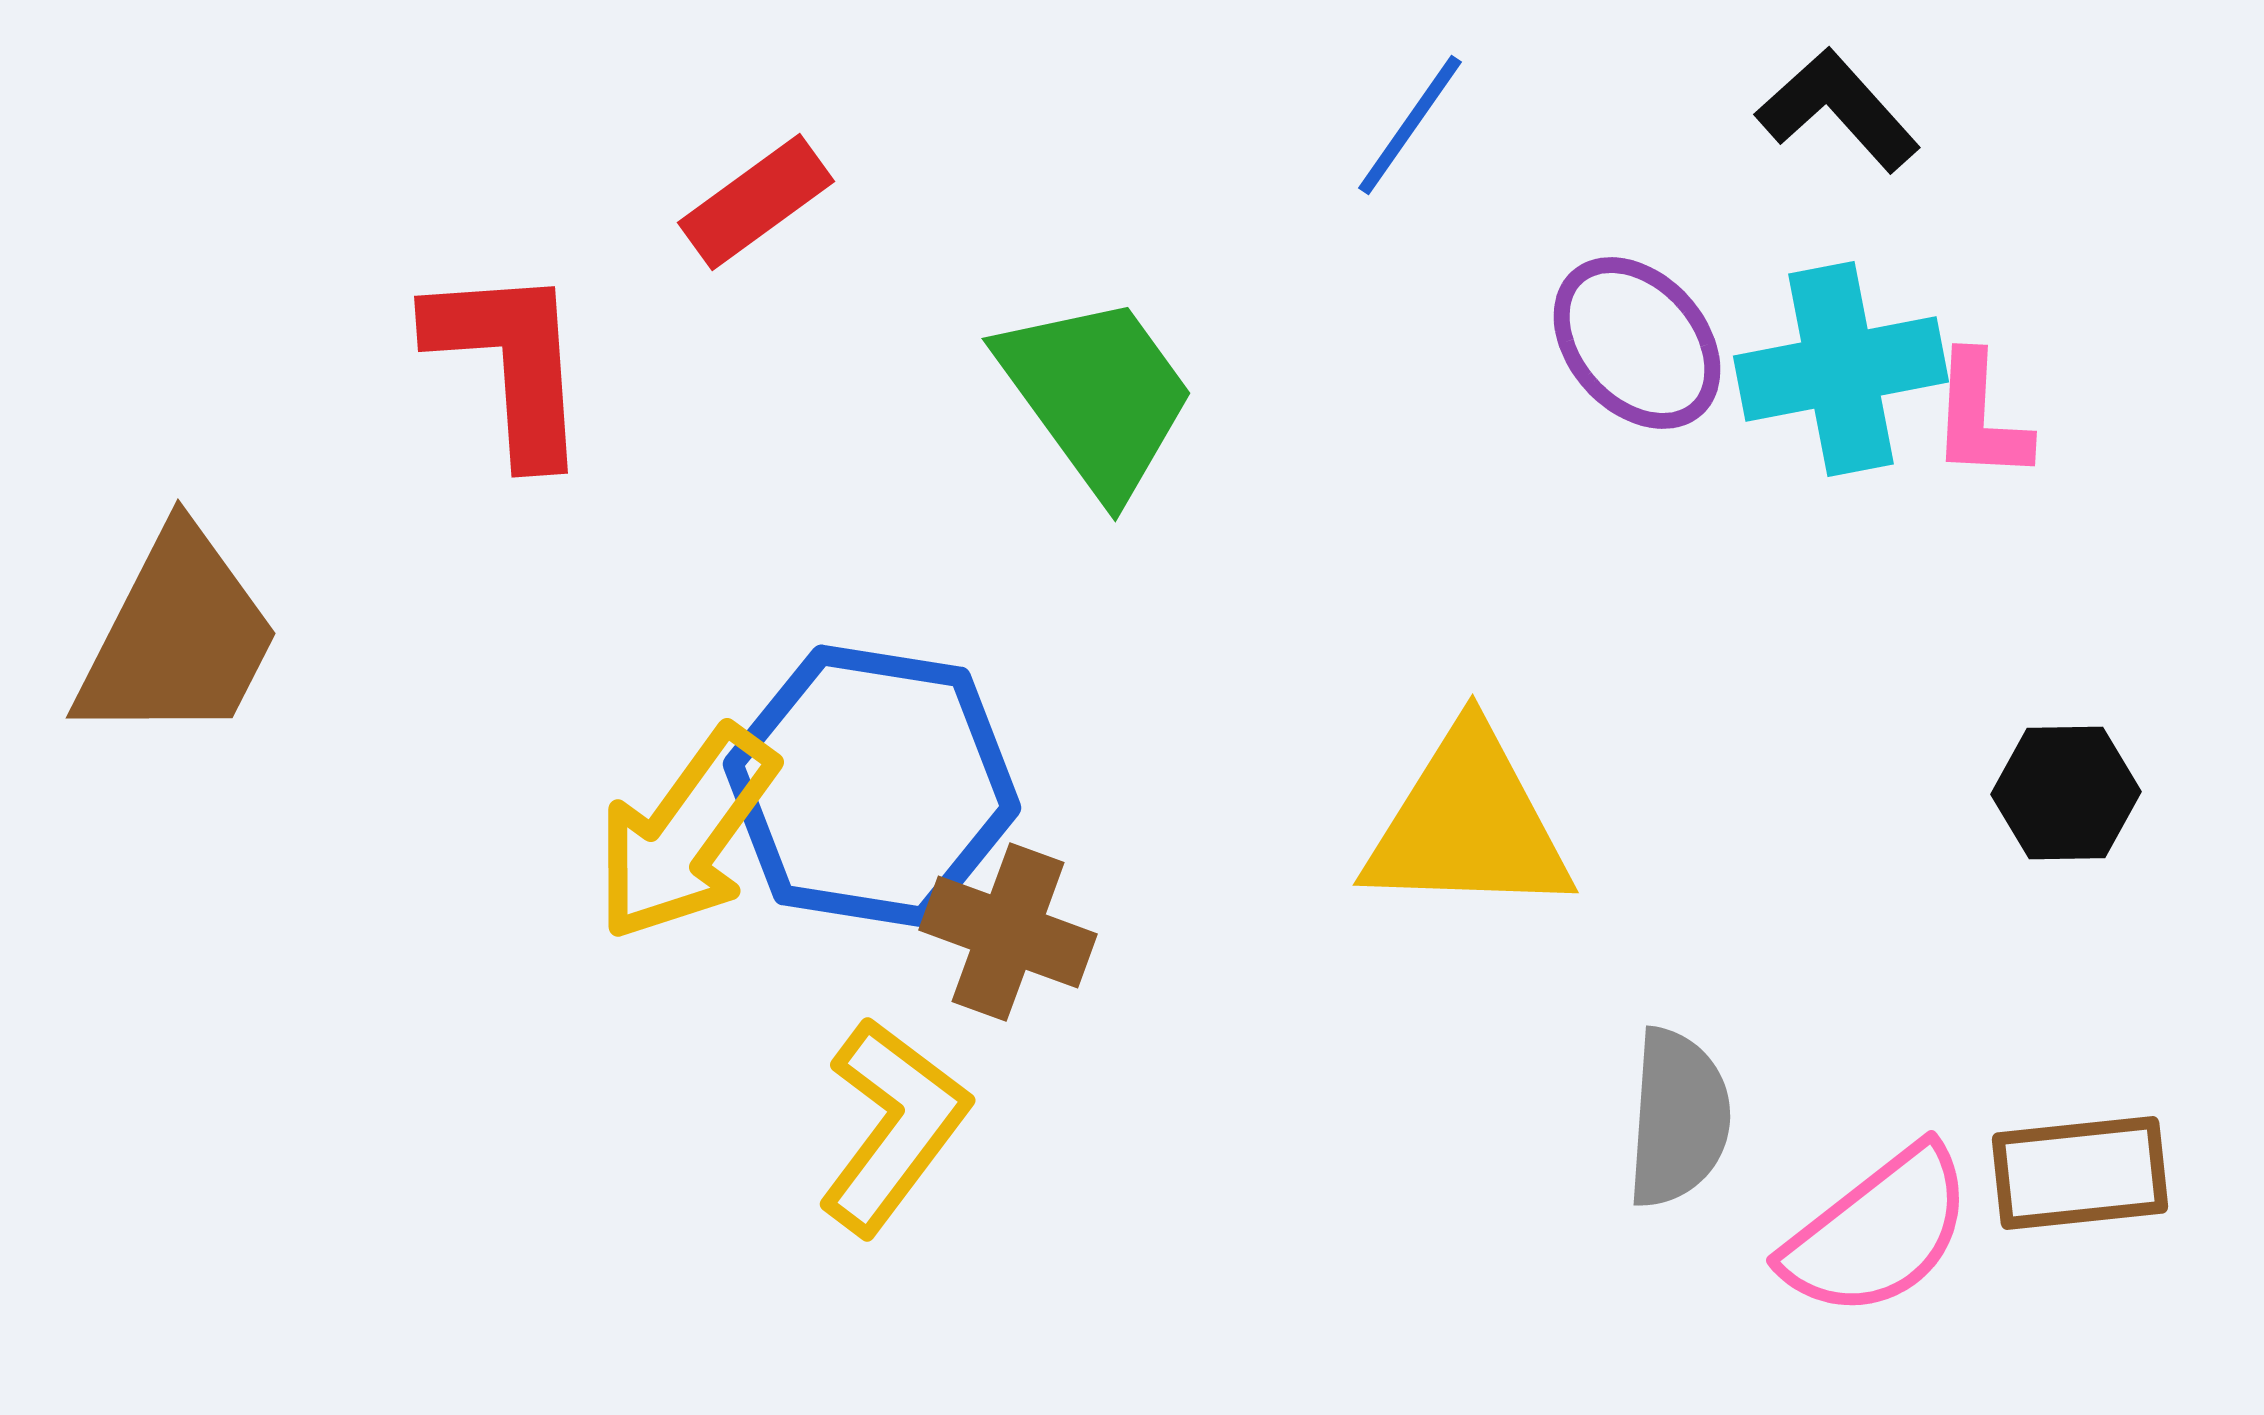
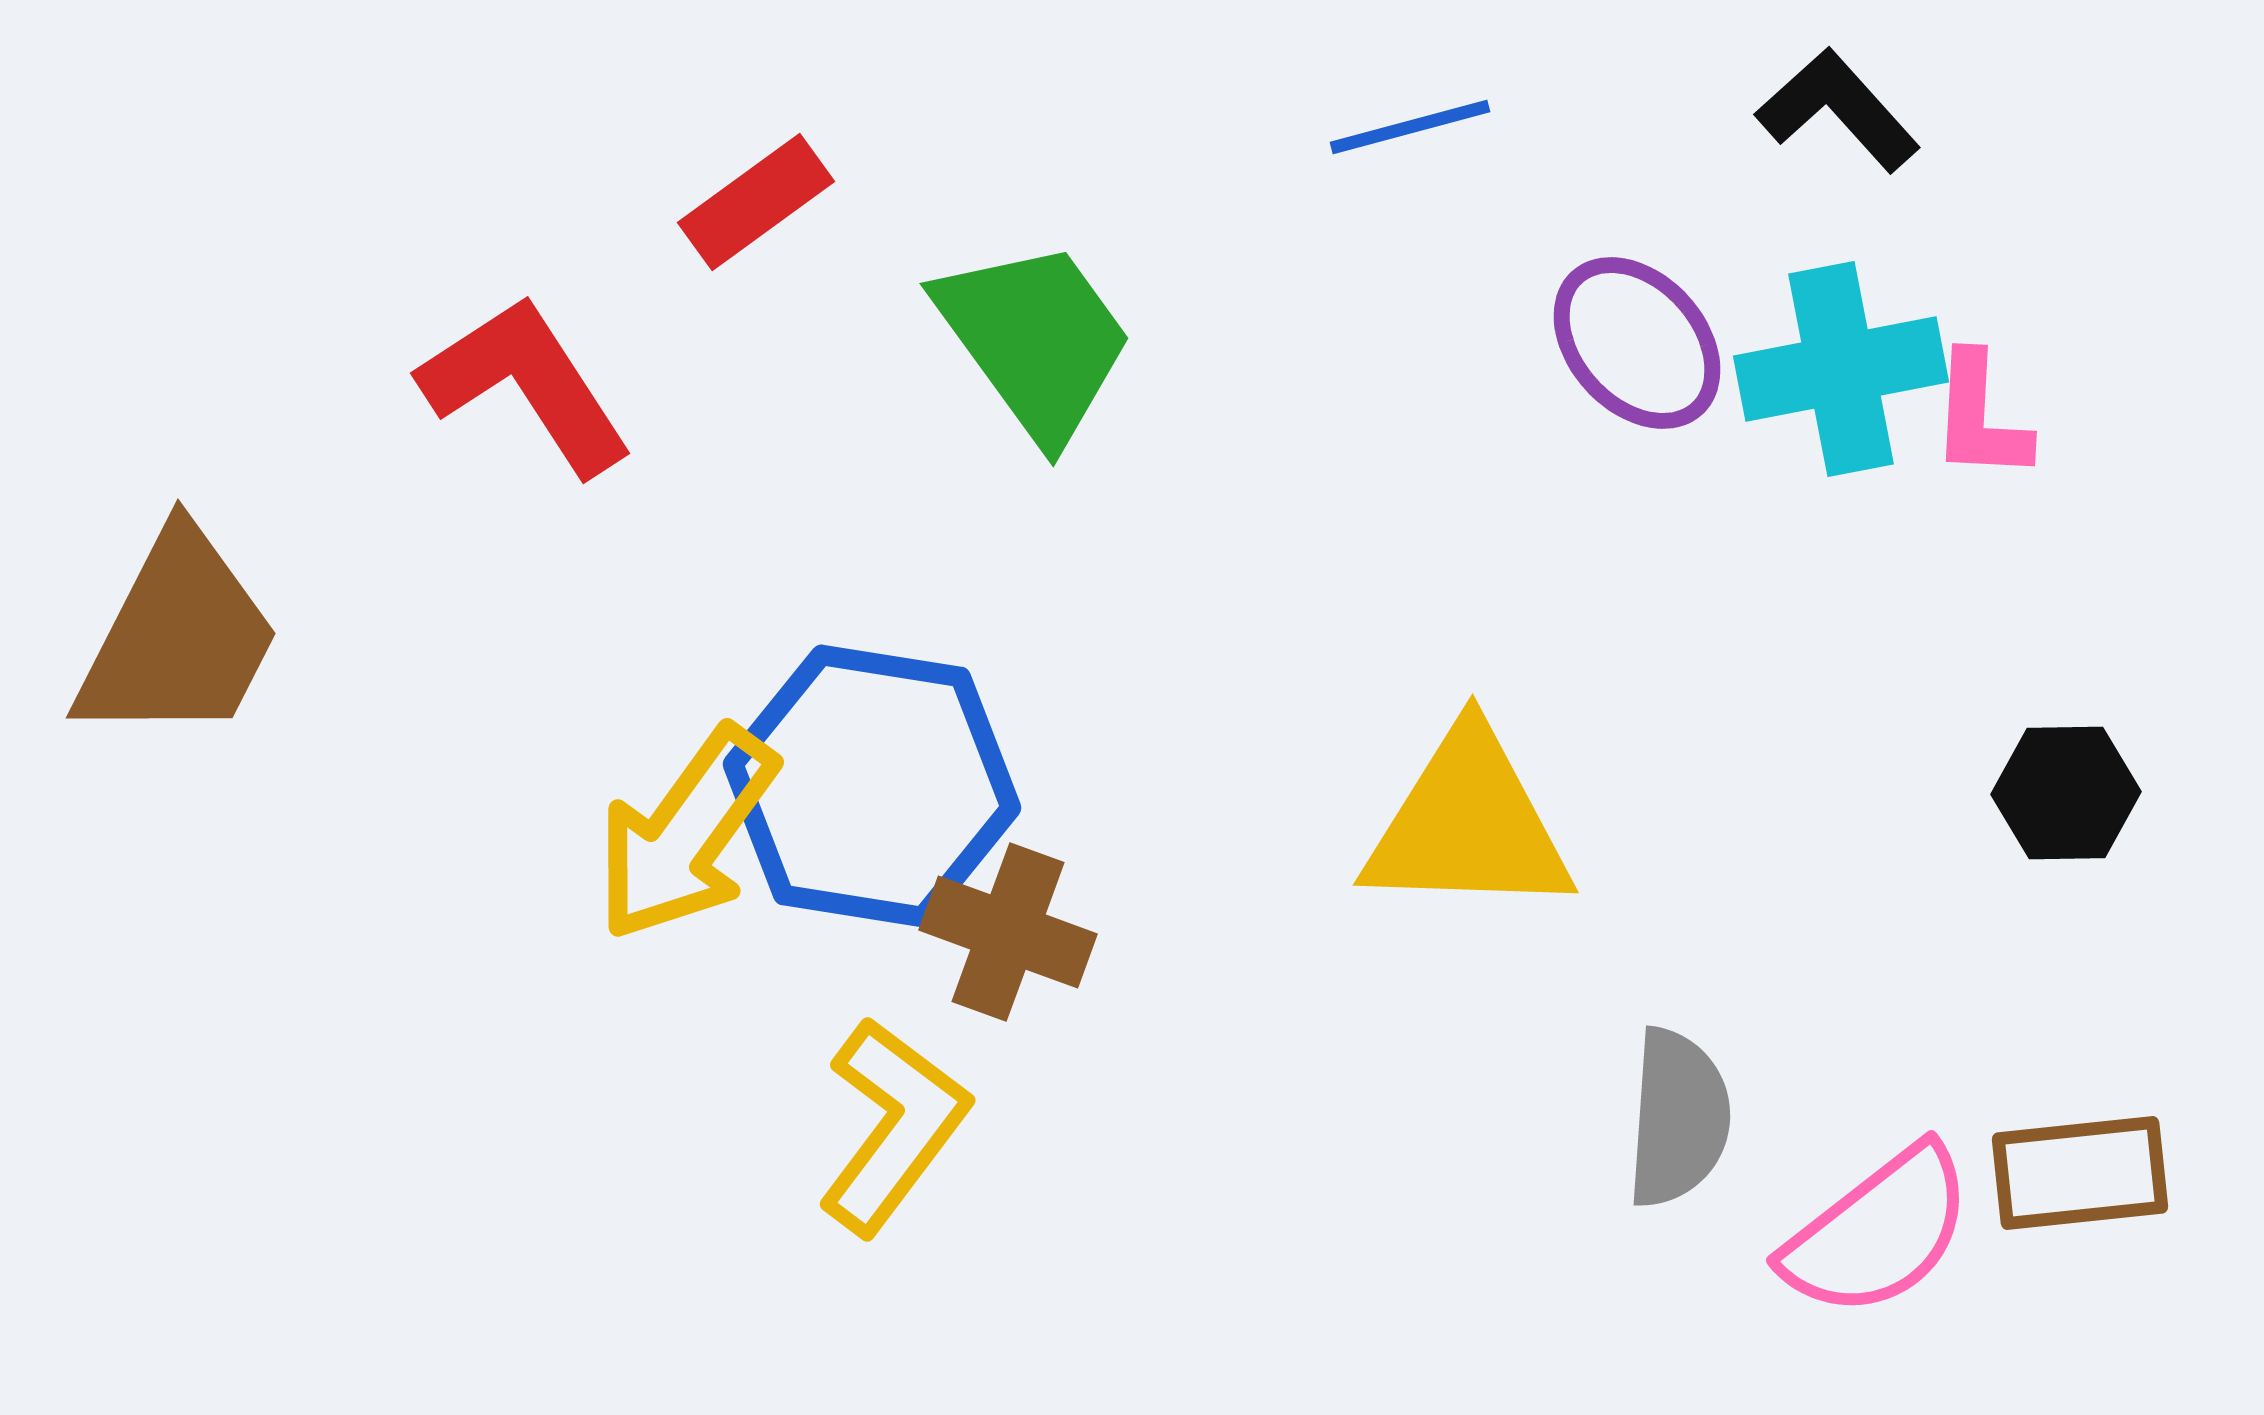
blue line: moved 2 px down; rotated 40 degrees clockwise
red L-shape: moved 16 px right, 22 px down; rotated 29 degrees counterclockwise
green trapezoid: moved 62 px left, 55 px up
